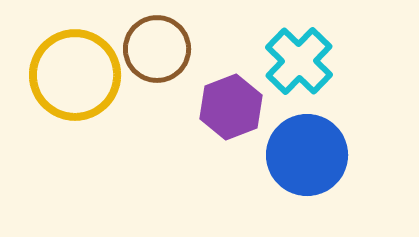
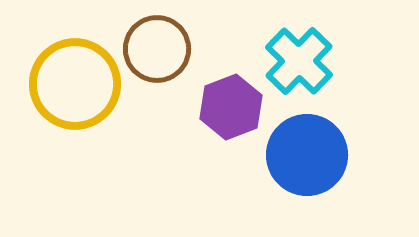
yellow circle: moved 9 px down
